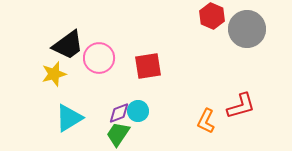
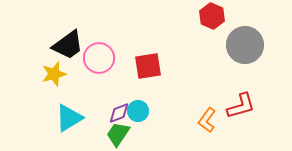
gray circle: moved 2 px left, 16 px down
orange L-shape: moved 1 px right, 1 px up; rotated 10 degrees clockwise
